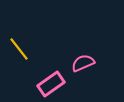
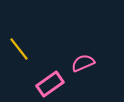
pink rectangle: moved 1 px left
